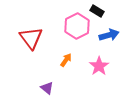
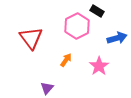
blue arrow: moved 8 px right, 3 px down
purple triangle: rotated 32 degrees clockwise
